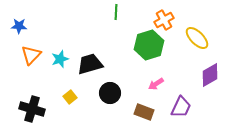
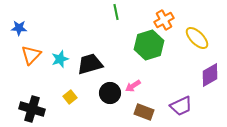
green line: rotated 14 degrees counterclockwise
blue star: moved 2 px down
pink arrow: moved 23 px left, 2 px down
purple trapezoid: moved 1 px up; rotated 40 degrees clockwise
